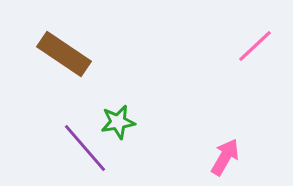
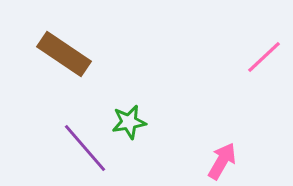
pink line: moved 9 px right, 11 px down
green star: moved 11 px right
pink arrow: moved 3 px left, 4 px down
